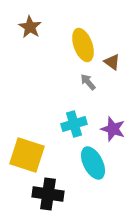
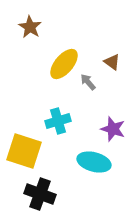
yellow ellipse: moved 19 px left, 19 px down; rotated 60 degrees clockwise
cyan cross: moved 16 px left, 3 px up
yellow square: moved 3 px left, 4 px up
cyan ellipse: moved 1 px right, 1 px up; rotated 48 degrees counterclockwise
black cross: moved 8 px left; rotated 12 degrees clockwise
